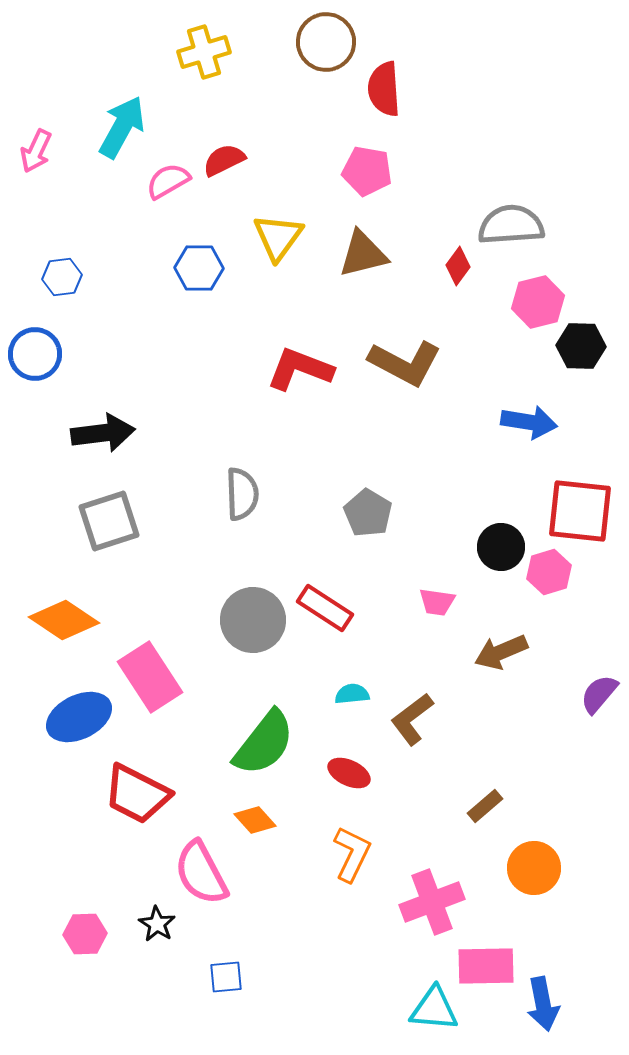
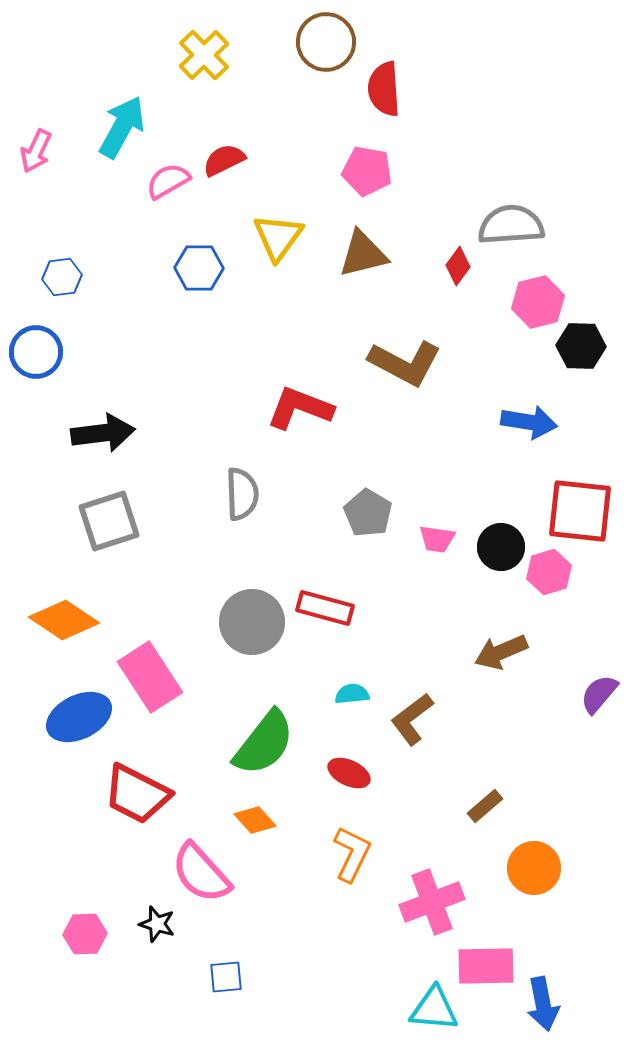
yellow cross at (204, 52): moved 3 px down; rotated 27 degrees counterclockwise
blue circle at (35, 354): moved 1 px right, 2 px up
red L-shape at (300, 369): moved 39 px down
pink trapezoid at (437, 602): moved 63 px up
red rectangle at (325, 608): rotated 18 degrees counterclockwise
gray circle at (253, 620): moved 1 px left, 2 px down
pink semicircle at (201, 873): rotated 14 degrees counterclockwise
black star at (157, 924): rotated 15 degrees counterclockwise
